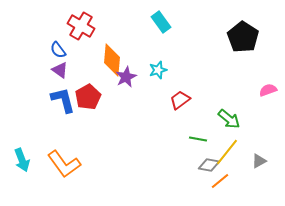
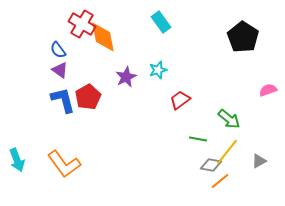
red cross: moved 1 px right, 2 px up
orange diamond: moved 9 px left, 23 px up; rotated 16 degrees counterclockwise
cyan arrow: moved 5 px left
gray diamond: moved 2 px right
